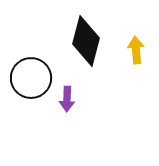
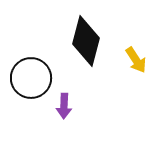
yellow arrow: moved 10 px down; rotated 152 degrees clockwise
purple arrow: moved 3 px left, 7 px down
